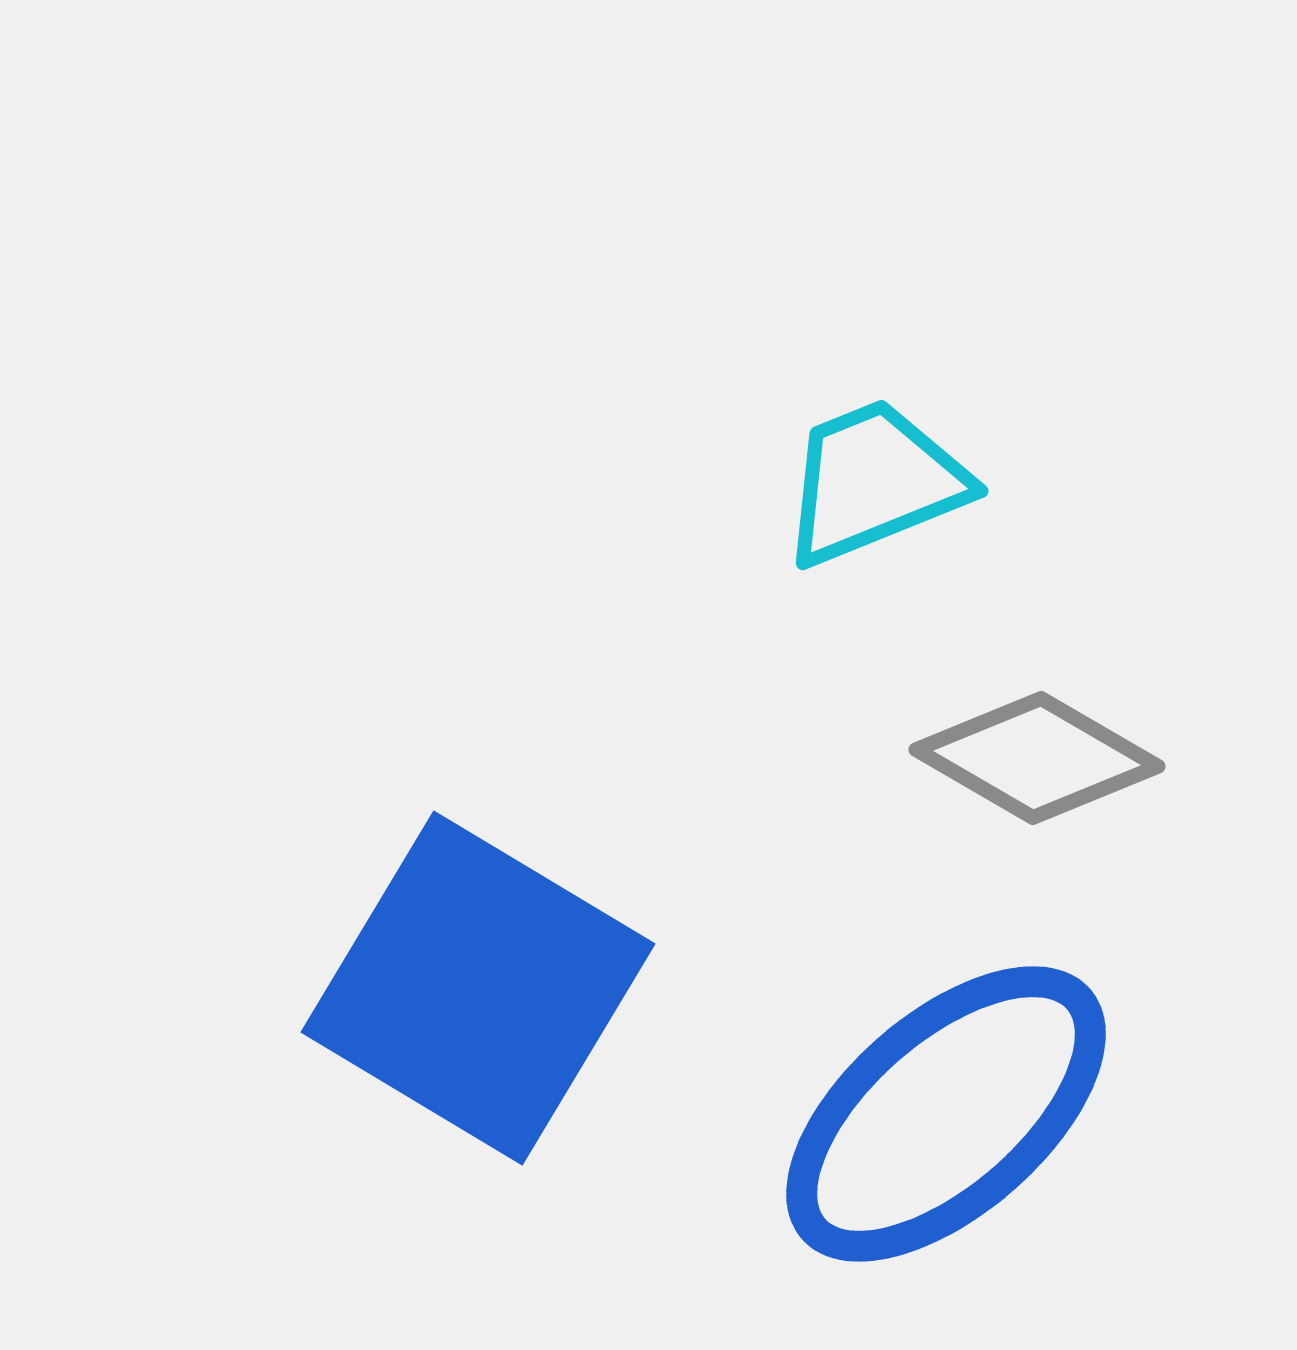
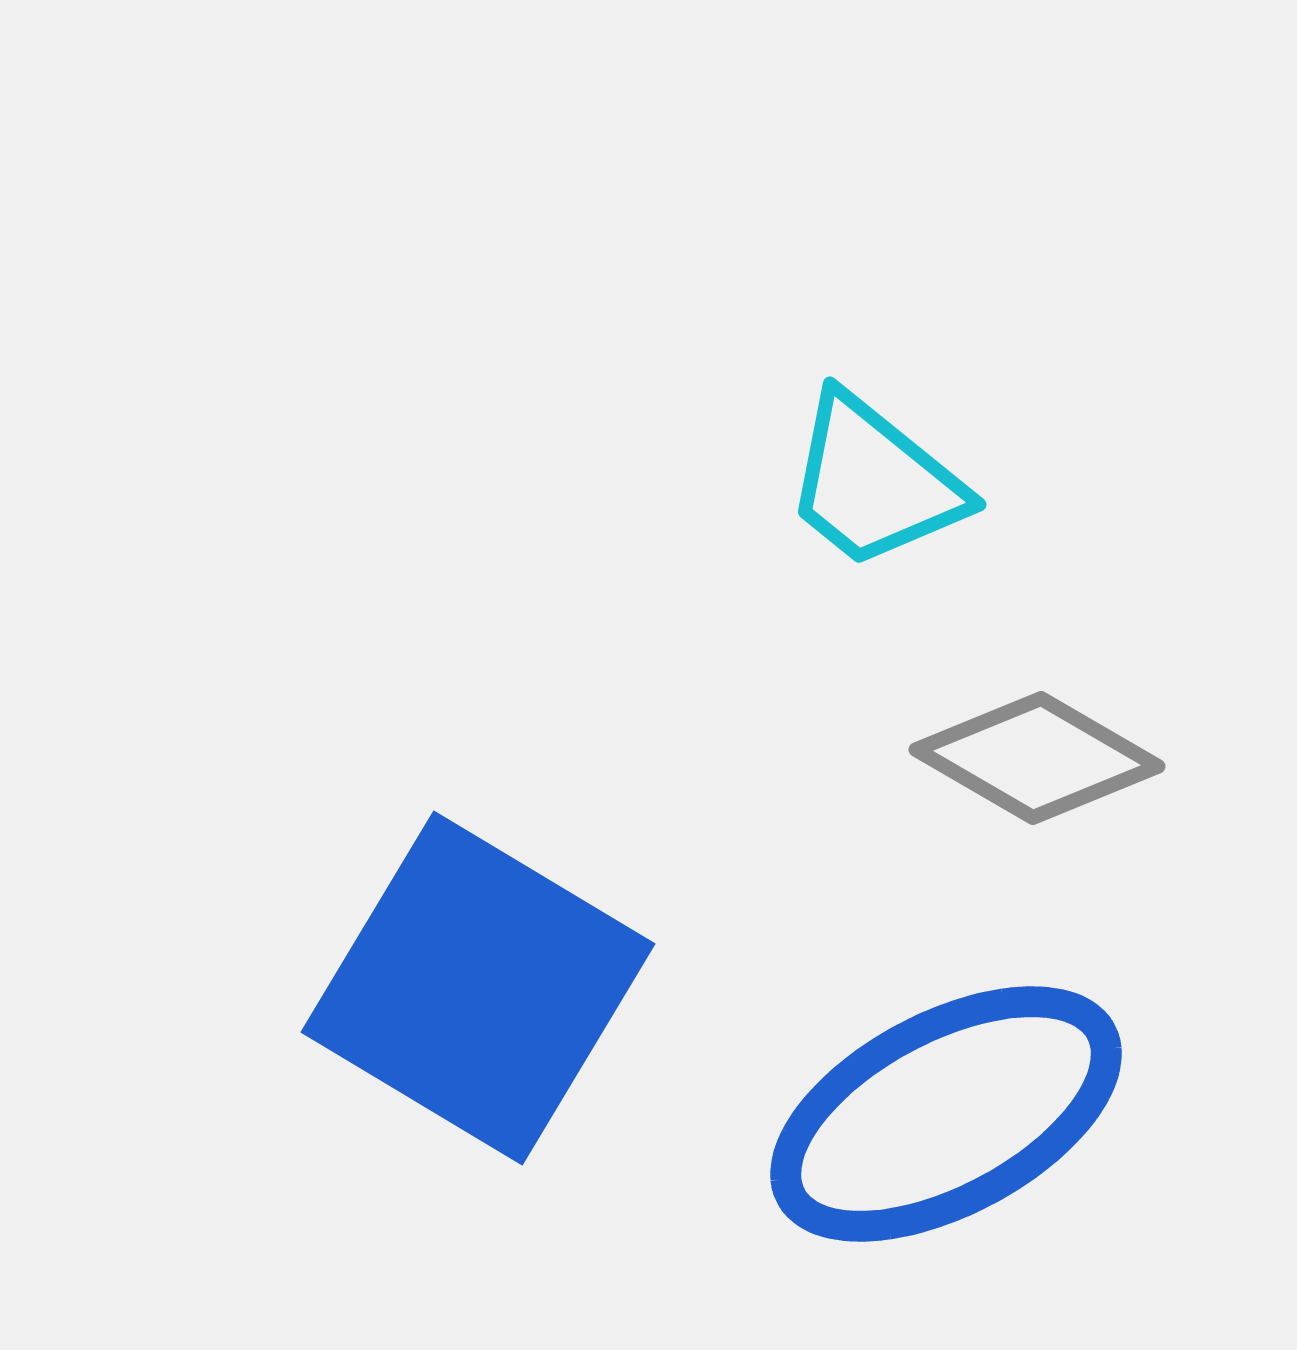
cyan trapezoid: rotated 119 degrees counterclockwise
blue ellipse: rotated 13 degrees clockwise
